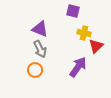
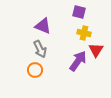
purple square: moved 6 px right, 1 px down
purple triangle: moved 3 px right, 3 px up
red triangle: moved 4 px down; rotated 14 degrees counterclockwise
purple arrow: moved 6 px up
